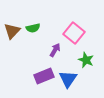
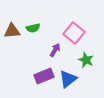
brown triangle: rotated 42 degrees clockwise
blue triangle: rotated 18 degrees clockwise
